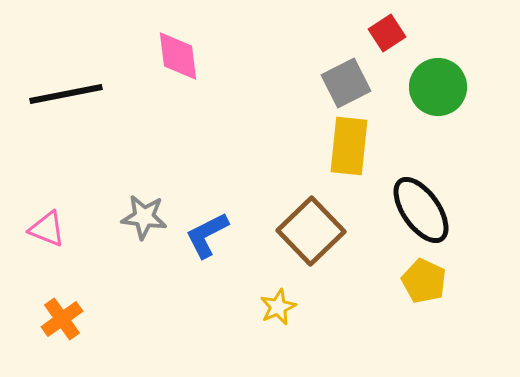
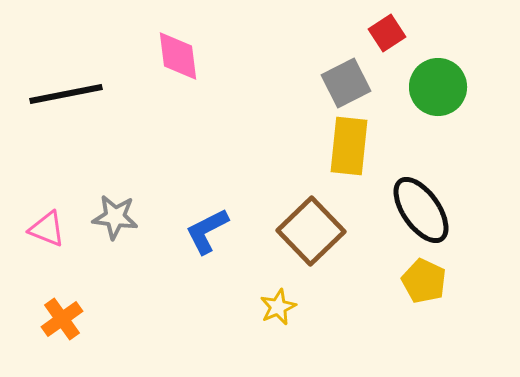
gray star: moved 29 px left
blue L-shape: moved 4 px up
